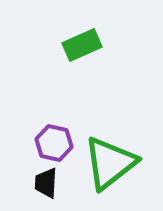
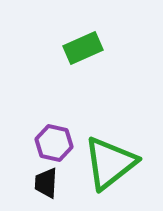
green rectangle: moved 1 px right, 3 px down
